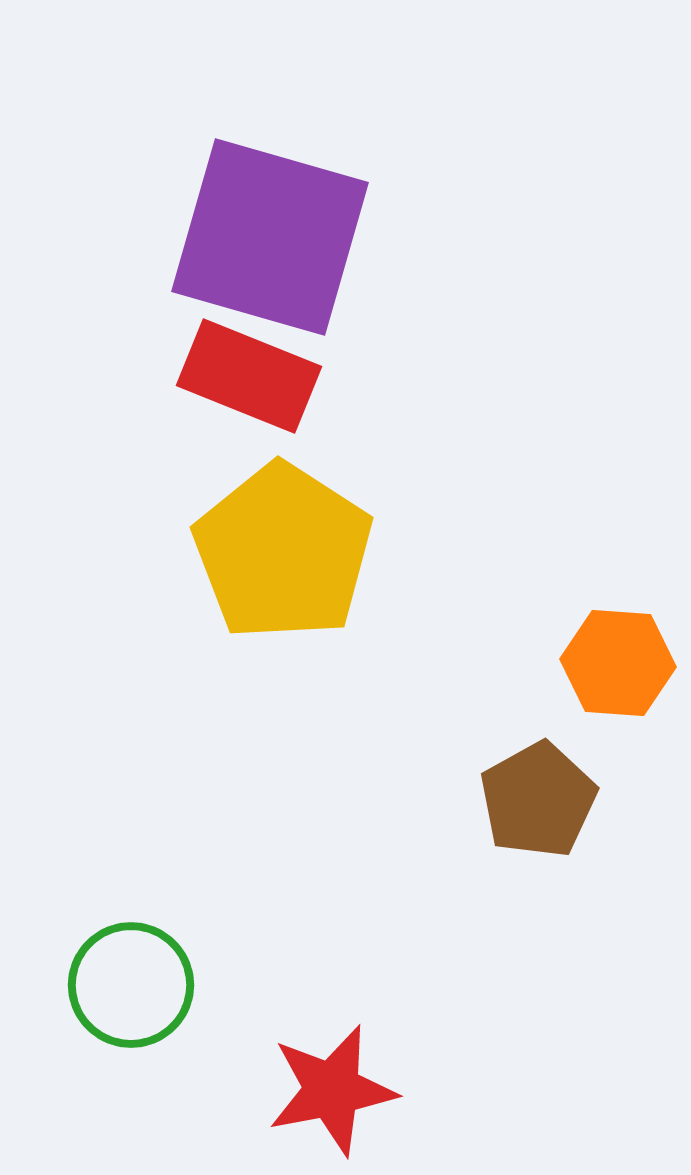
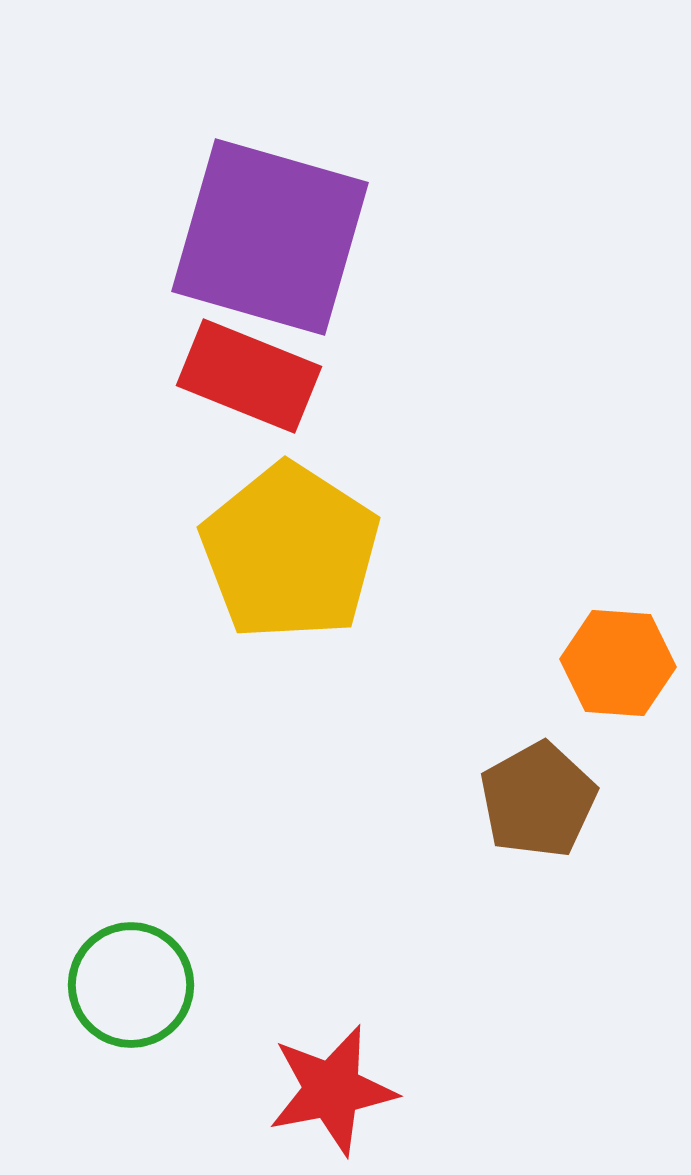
yellow pentagon: moved 7 px right
